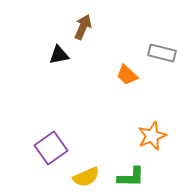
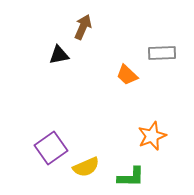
gray rectangle: rotated 16 degrees counterclockwise
yellow semicircle: moved 10 px up
